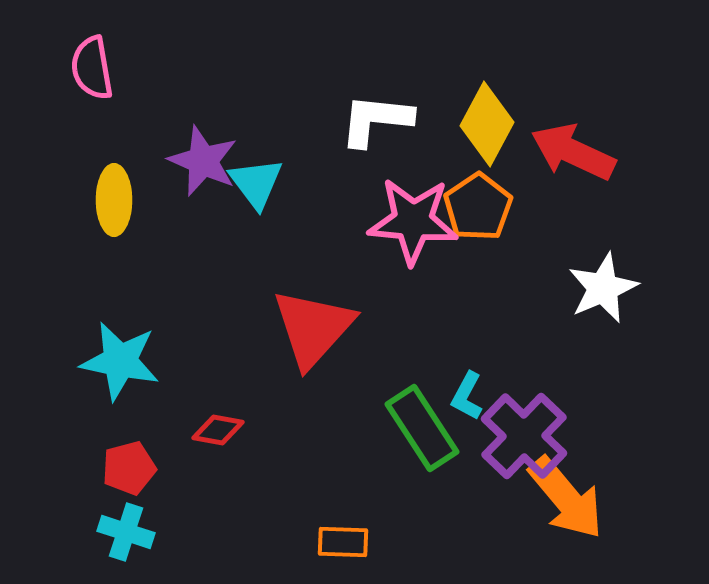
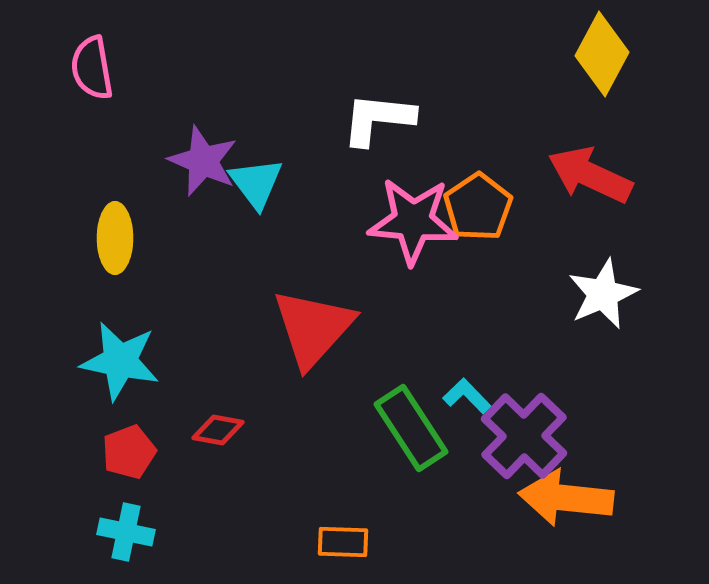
white L-shape: moved 2 px right, 1 px up
yellow diamond: moved 115 px right, 70 px up
red arrow: moved 17 px right, 23 px down
yellow ellipse: moved 1 px right, 38 px down
white star: moved 6 px down
cyan L-shape: rotated 108 degrees clockwise
green rectangle: moved 11 px left
red pentagon: moved 16 px up; rotated 6 degrees counterclockwise
orange arrow: rotated 136 degrees clockwise
cyan cross: rotated 6 degrees counterclockwise
